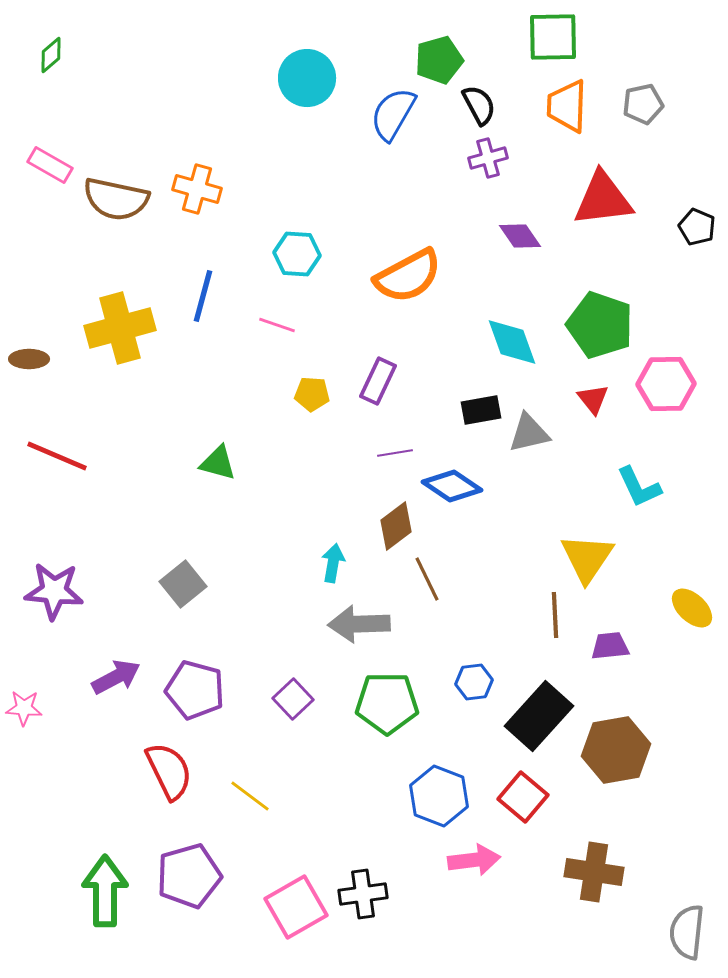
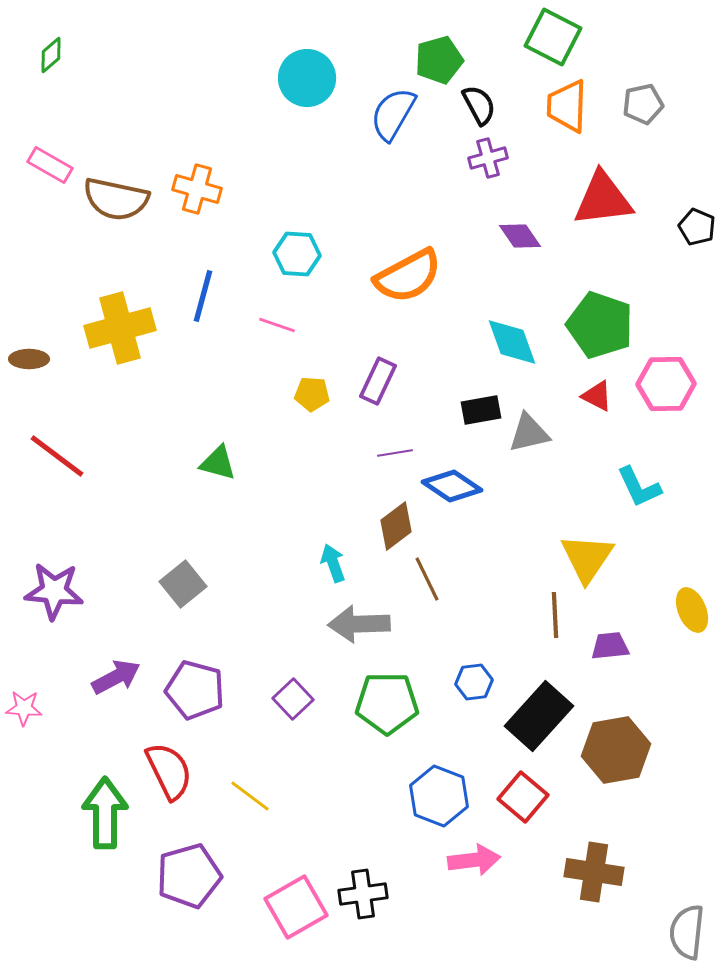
green square at (553, 37): rotated 28 degrees clockwise
red triangle at (593, 399): moved 4 px right, 3 px up; rotated 24 degrees counterclockwise
red line at (57, 456): rotated 14 degrees clockwise
cyan arrow at (333, 563): rotated 30 degrees counterclockwise
yellow ellipse at (692, 608): moved 2 px down; rotated 24 degrees clockwise
green arrow at (105, 891): moved 78 px up
